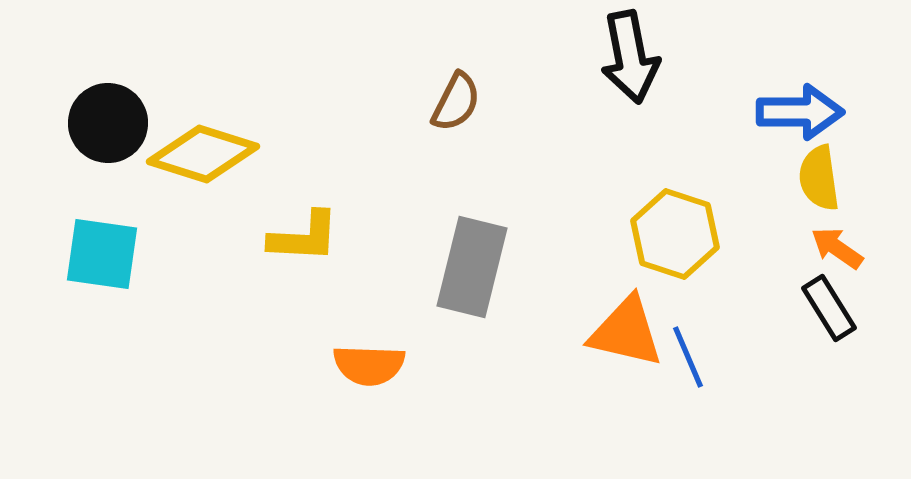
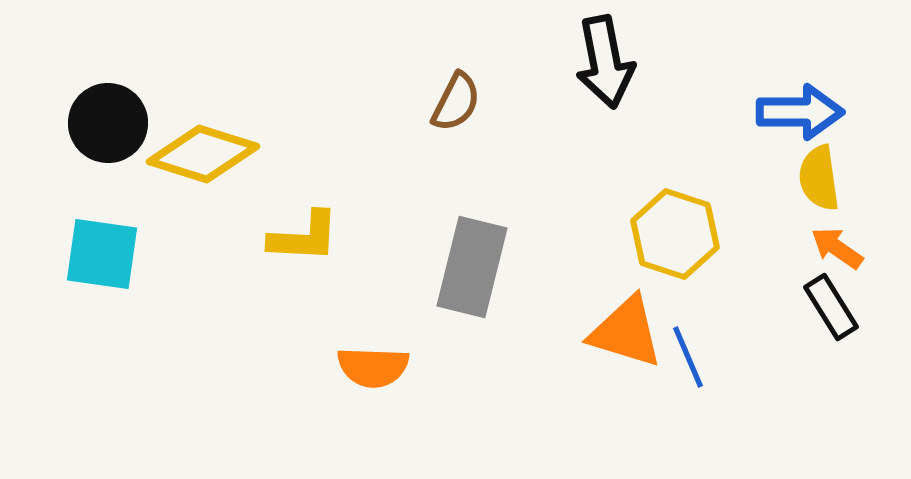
black arrow: moved 25 px left, 5 px down
black rectangle: moved 2 px right, 1 px up
orange triangle: rotated 4 degrees clockwise
orange semicircle: moved 4 px right, 2 px down
